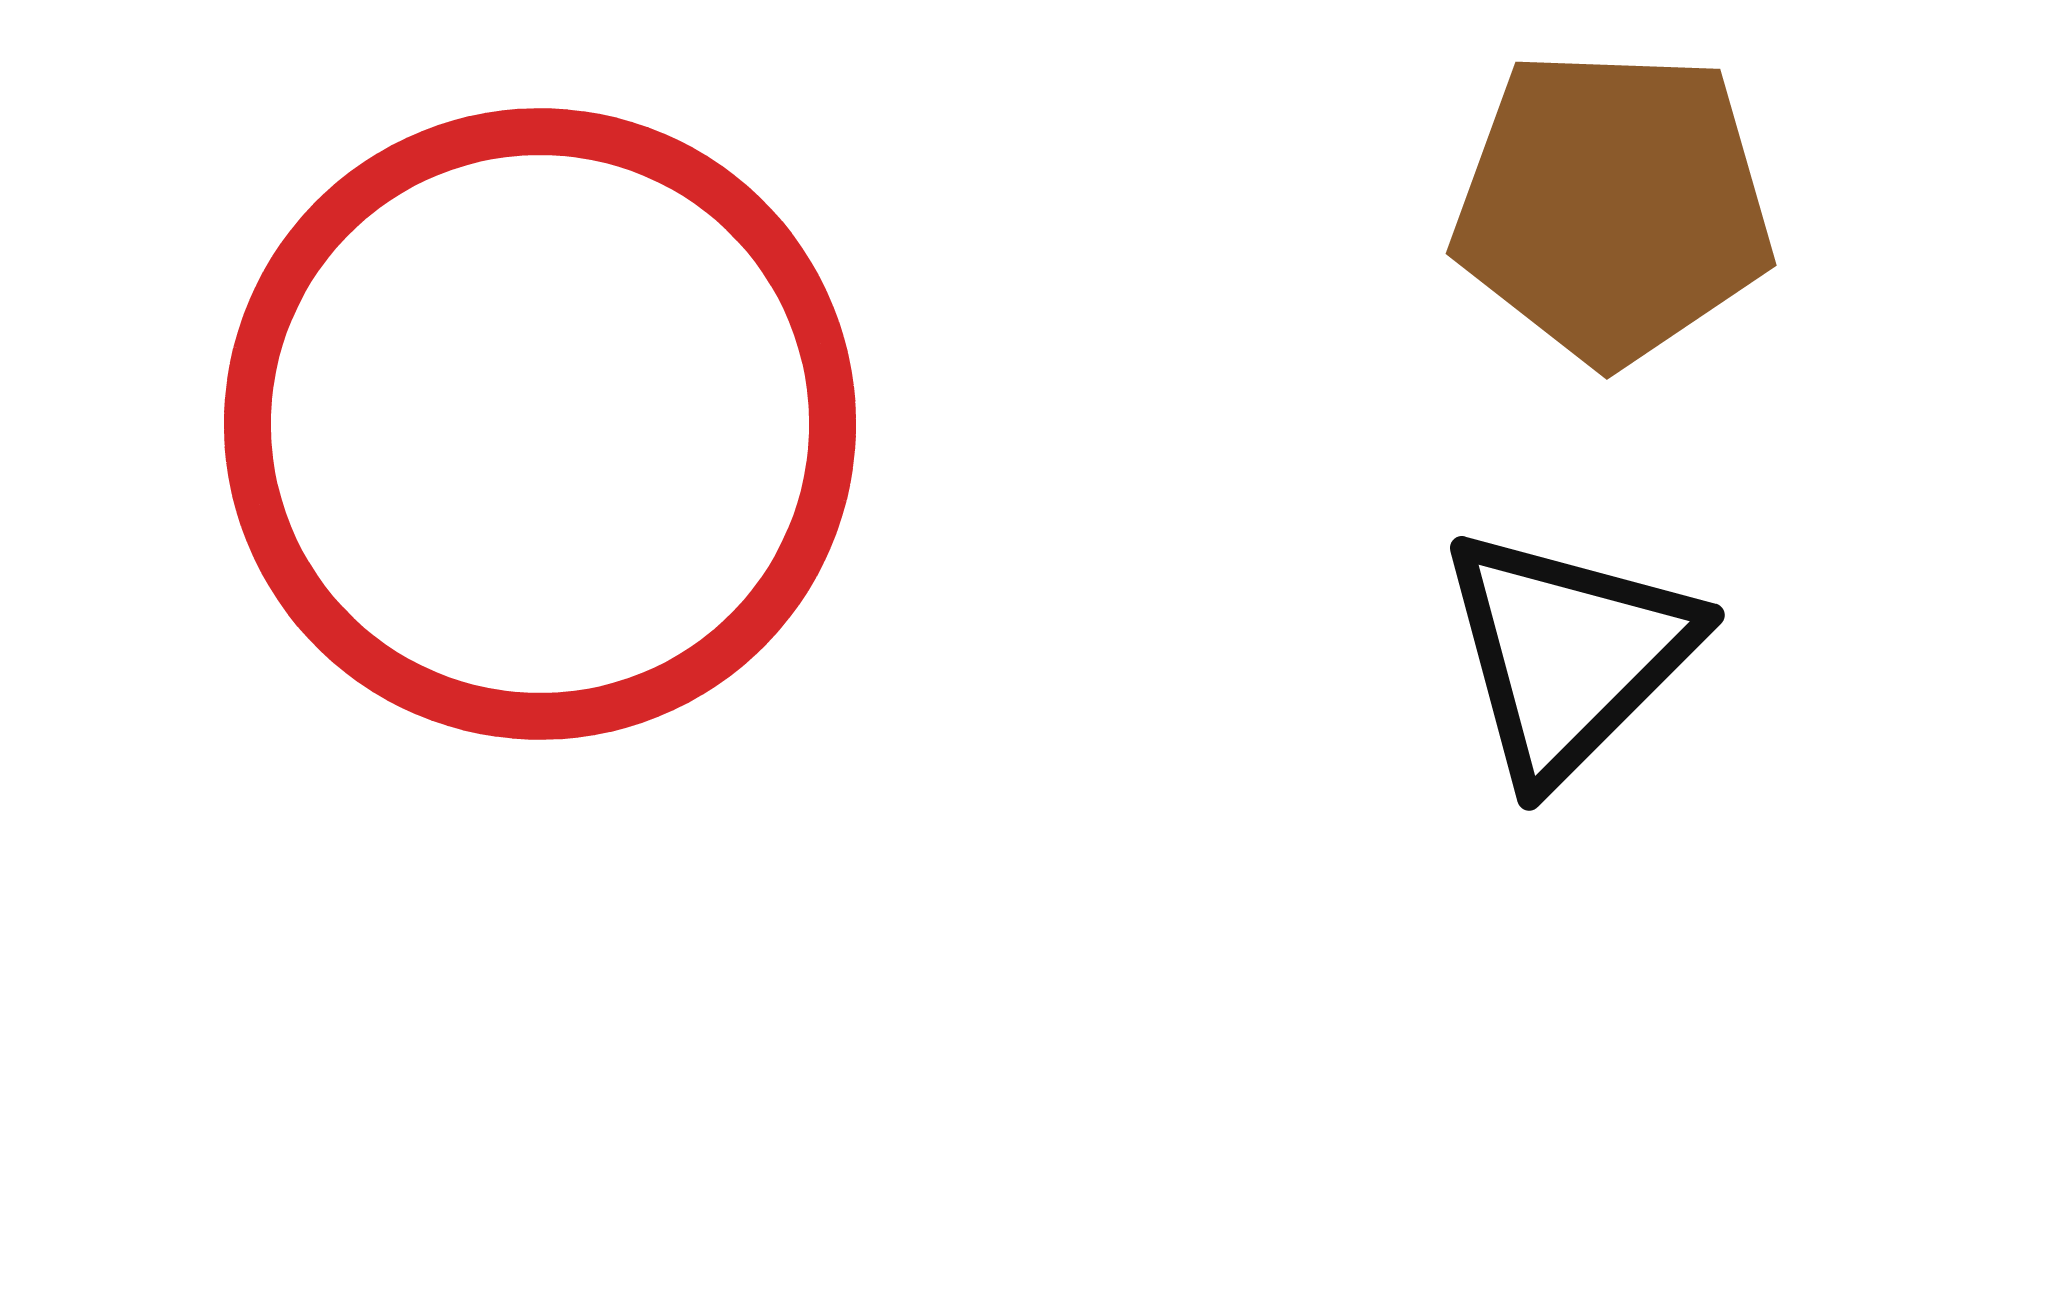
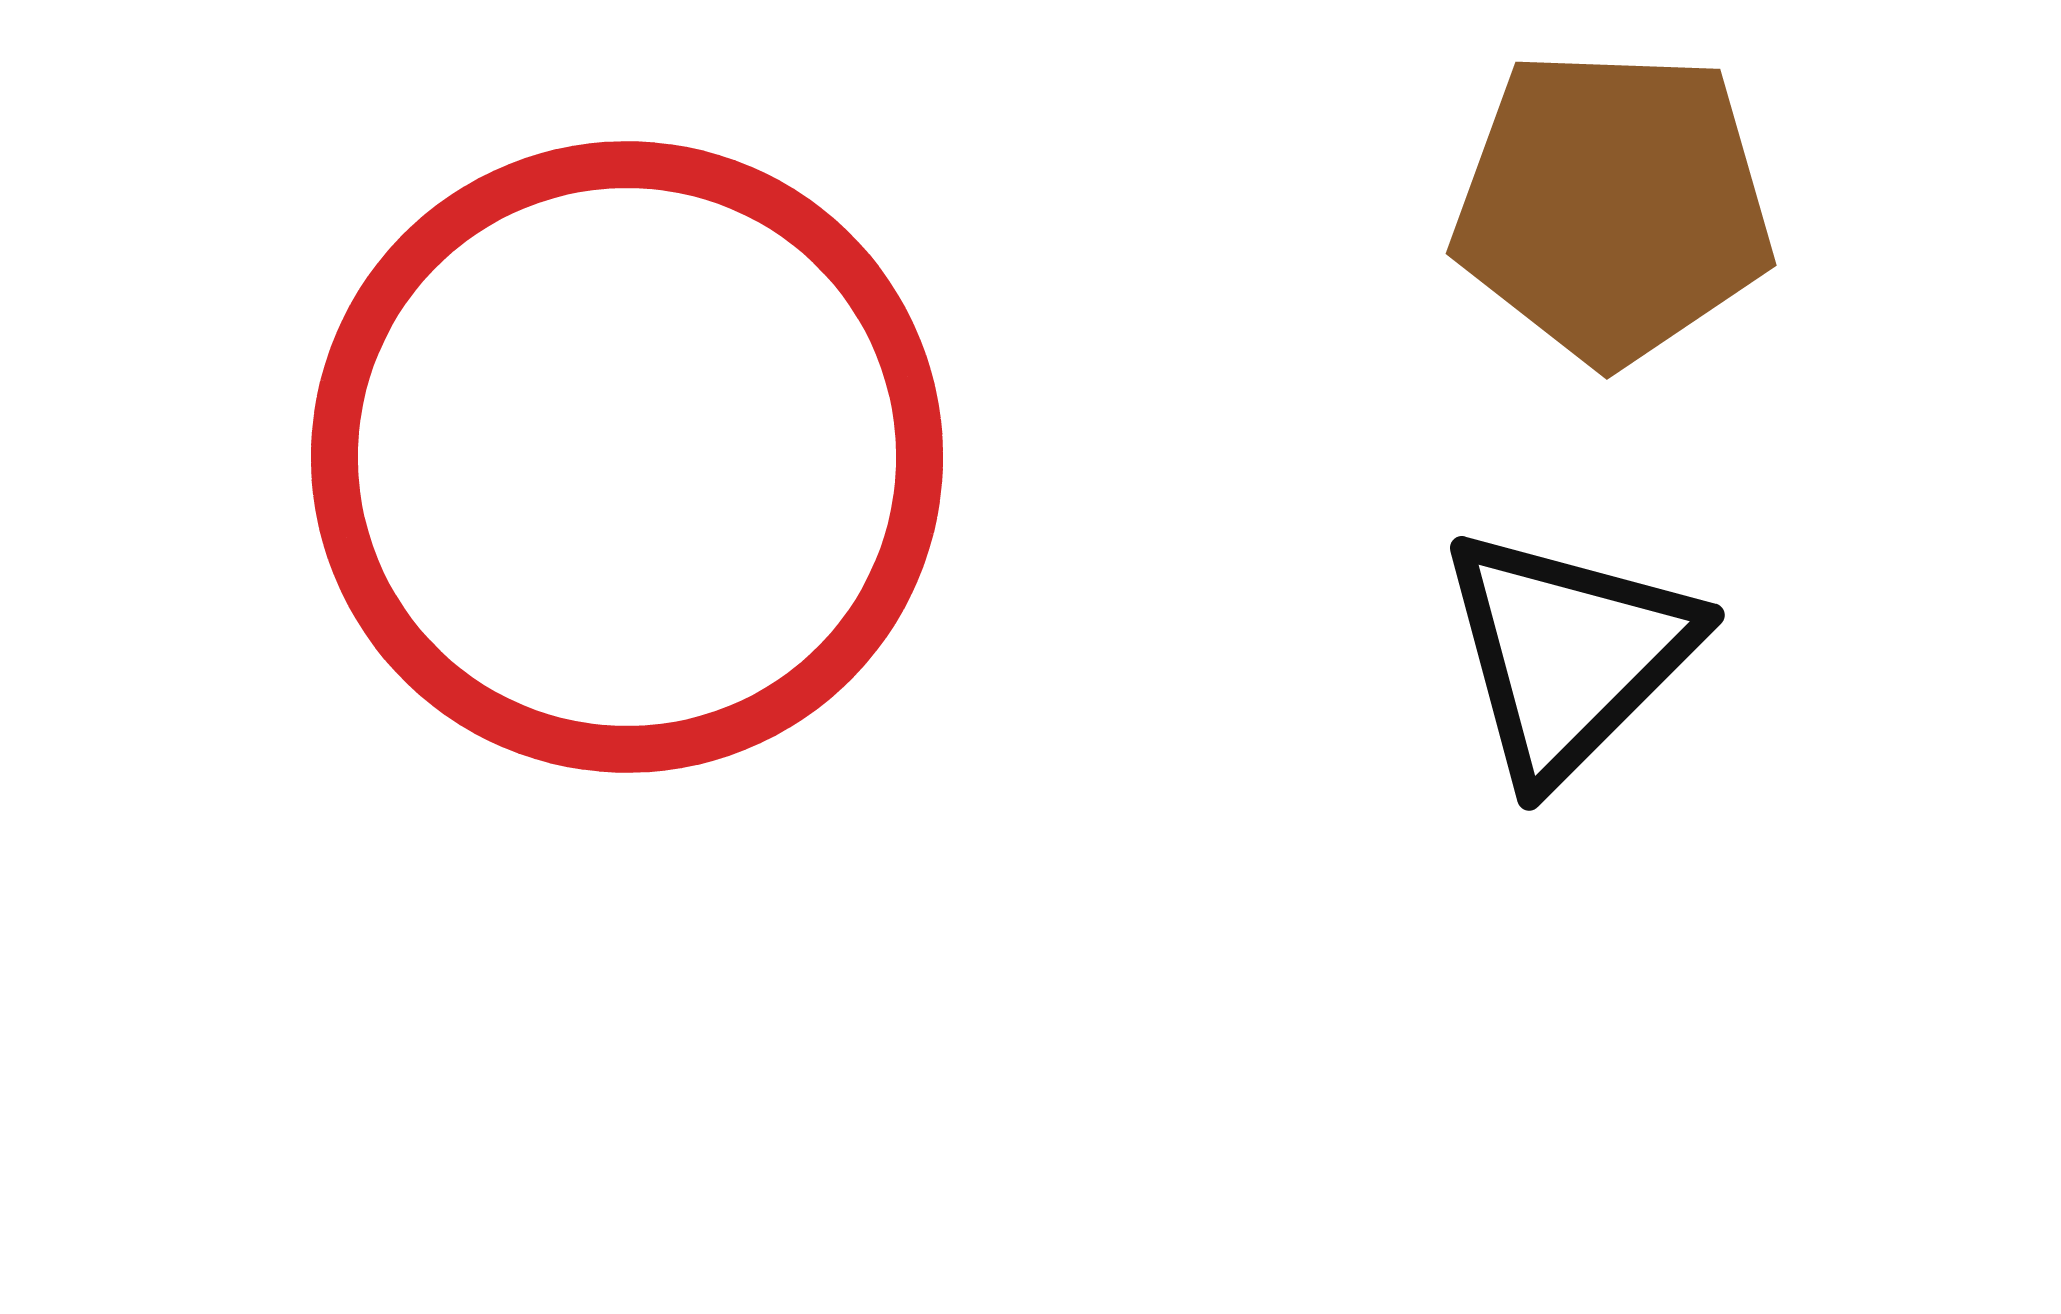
red circle: moved 87 px right, 33 px down
